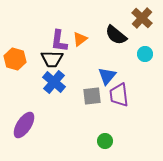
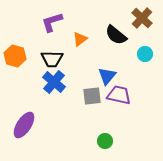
purple L-shape: moved 7 px left, 19 px up; rotated 65 degrees clockwise
orange hexagon: moved 3 px up
purple trapezoid: rotated 110 degrees clockwise
